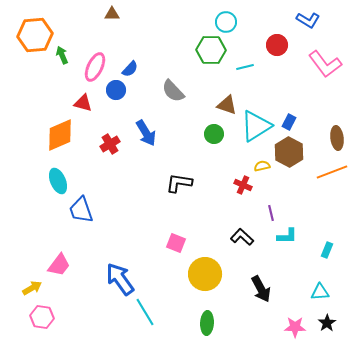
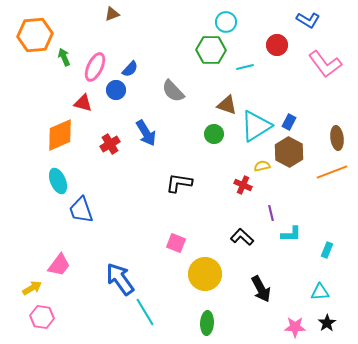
brown triangle at (112, 14): rotated 21 degrees counterclockwise
green arrow at (62, 55): moved 2 px right, 2 px down
cyan L-shape at (287, 236): moved 4 px right, 2 px up
